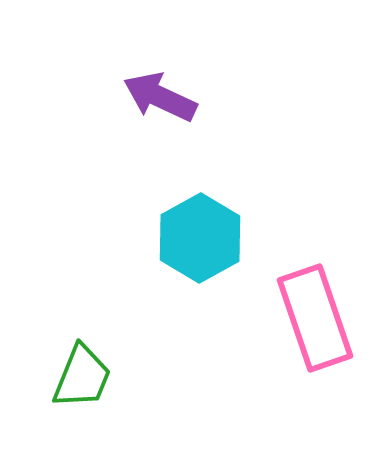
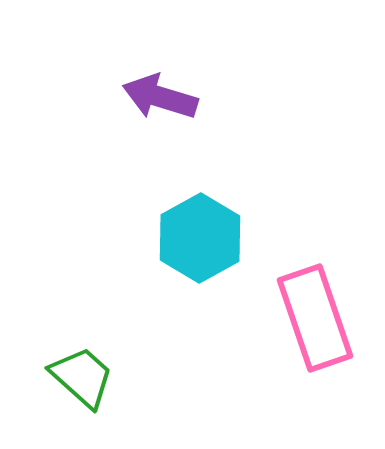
purple arrow: rotated 8 degrees counterclockwise
green trapezoid: rotated 70 degrees counterclockwise
